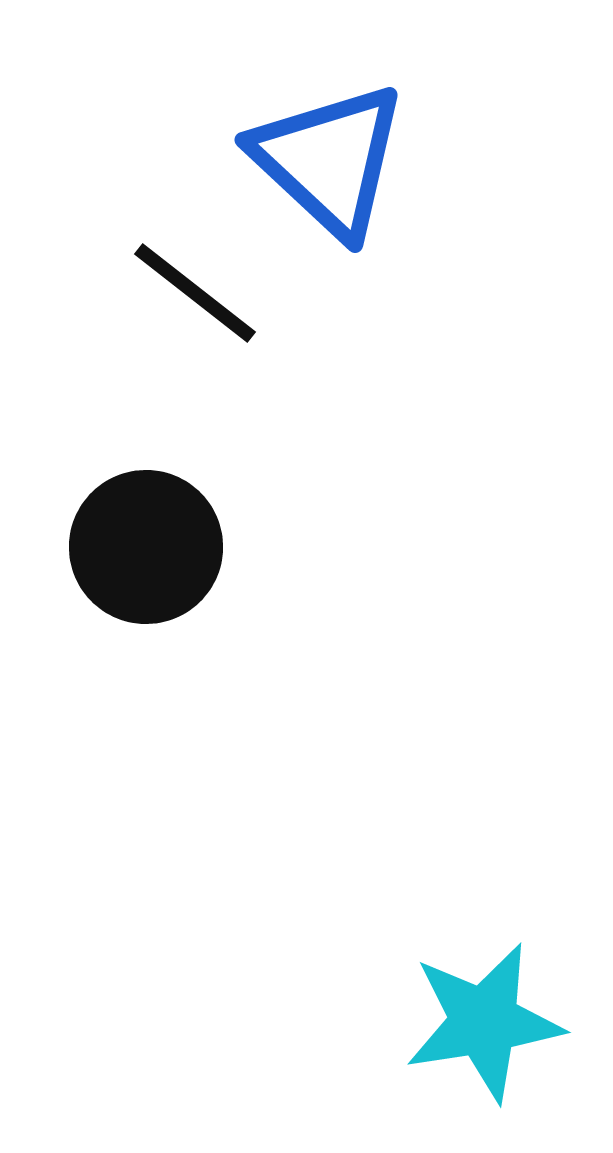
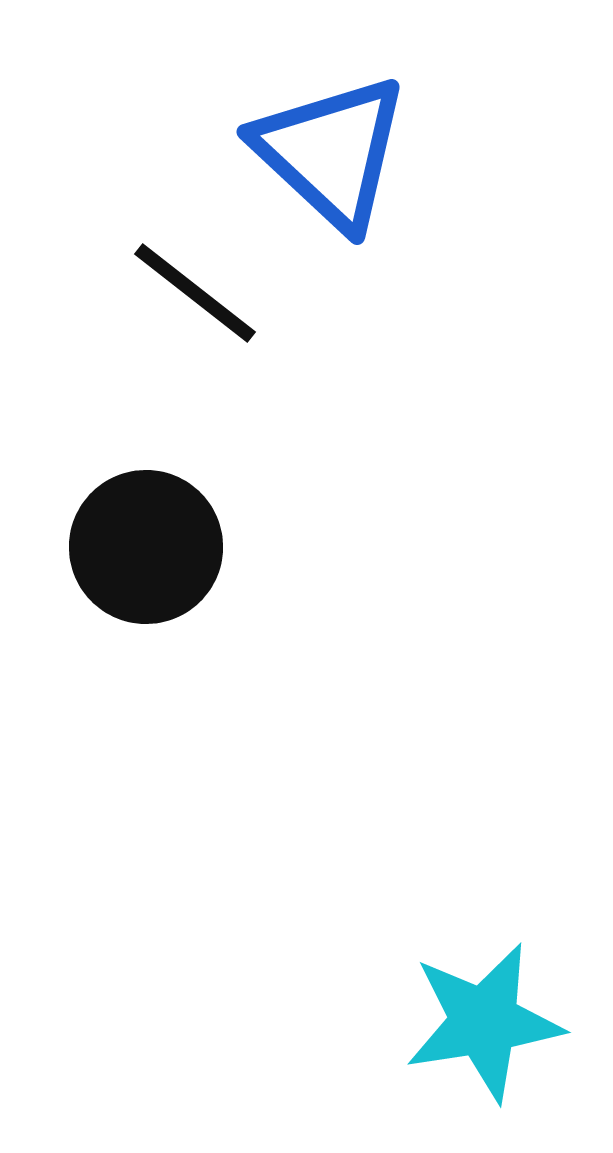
blue triangle: moved 2 px right, 8 px up
